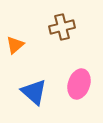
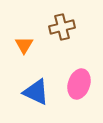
orange triangle: moved 9 px right; rotated 18 degrees counterclockwise
blue triangle: moved 2 px right; rotated 16 degrees counterclockwise
